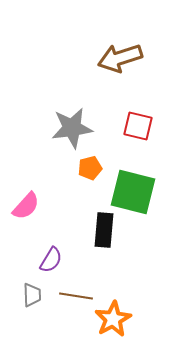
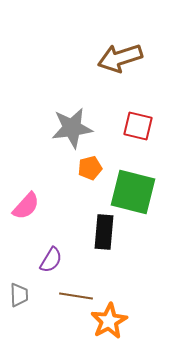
black rectangle: moved 2 px down
gray trapezoid: moved 13 px left
orange star: moved 4 px left, 2 px down
